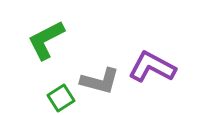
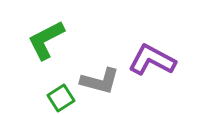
purple L-shape: moved 7 px up
